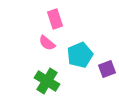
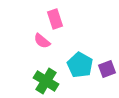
pink semicircle: moved 5 px left, 2 px up
cyan pentagon: moved 10 px down; rotated 20 degrees counterclockwise
green cross: moved 1 px left
